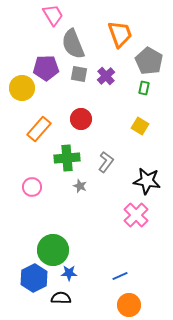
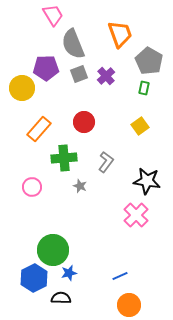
gray square: rotated 30 degrees counterclockwise
red circle: moved 3 px right, 3 px down
yellow square: rotated 24 degrees clockwise
green cross: moved 3 px left
blue star: rotated 14 degrees counterclockwise
